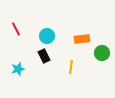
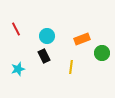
orange rectangle: rotated 14 degrees counterclockwise
